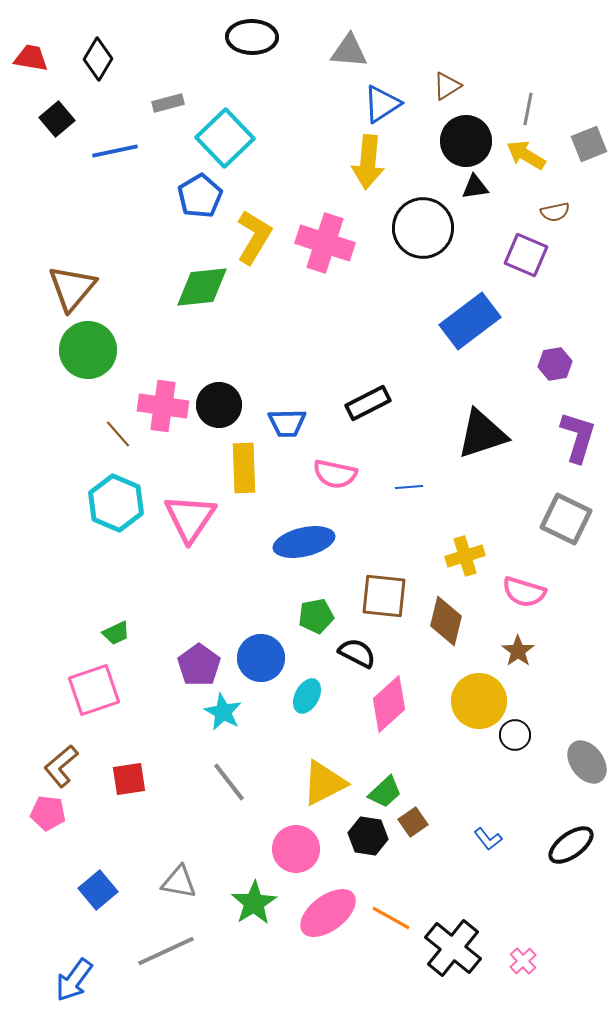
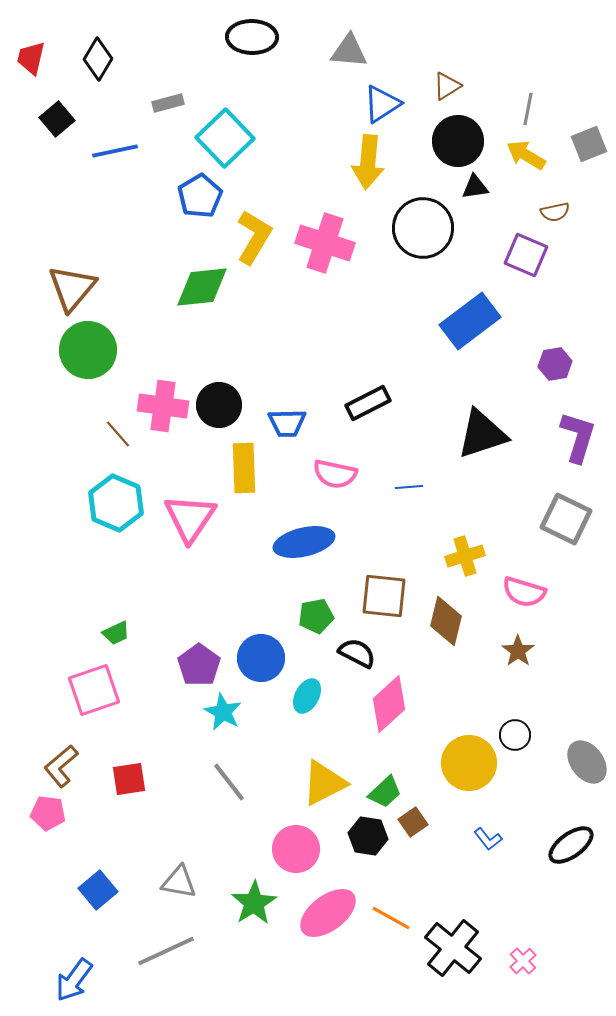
red trapezoid at (31, 58): rotated 87 degrees counterclockwise
black circle at (466, 141): moved 8 px left
yellow circle at (479, 701): moved 10 px left, 62 px down
